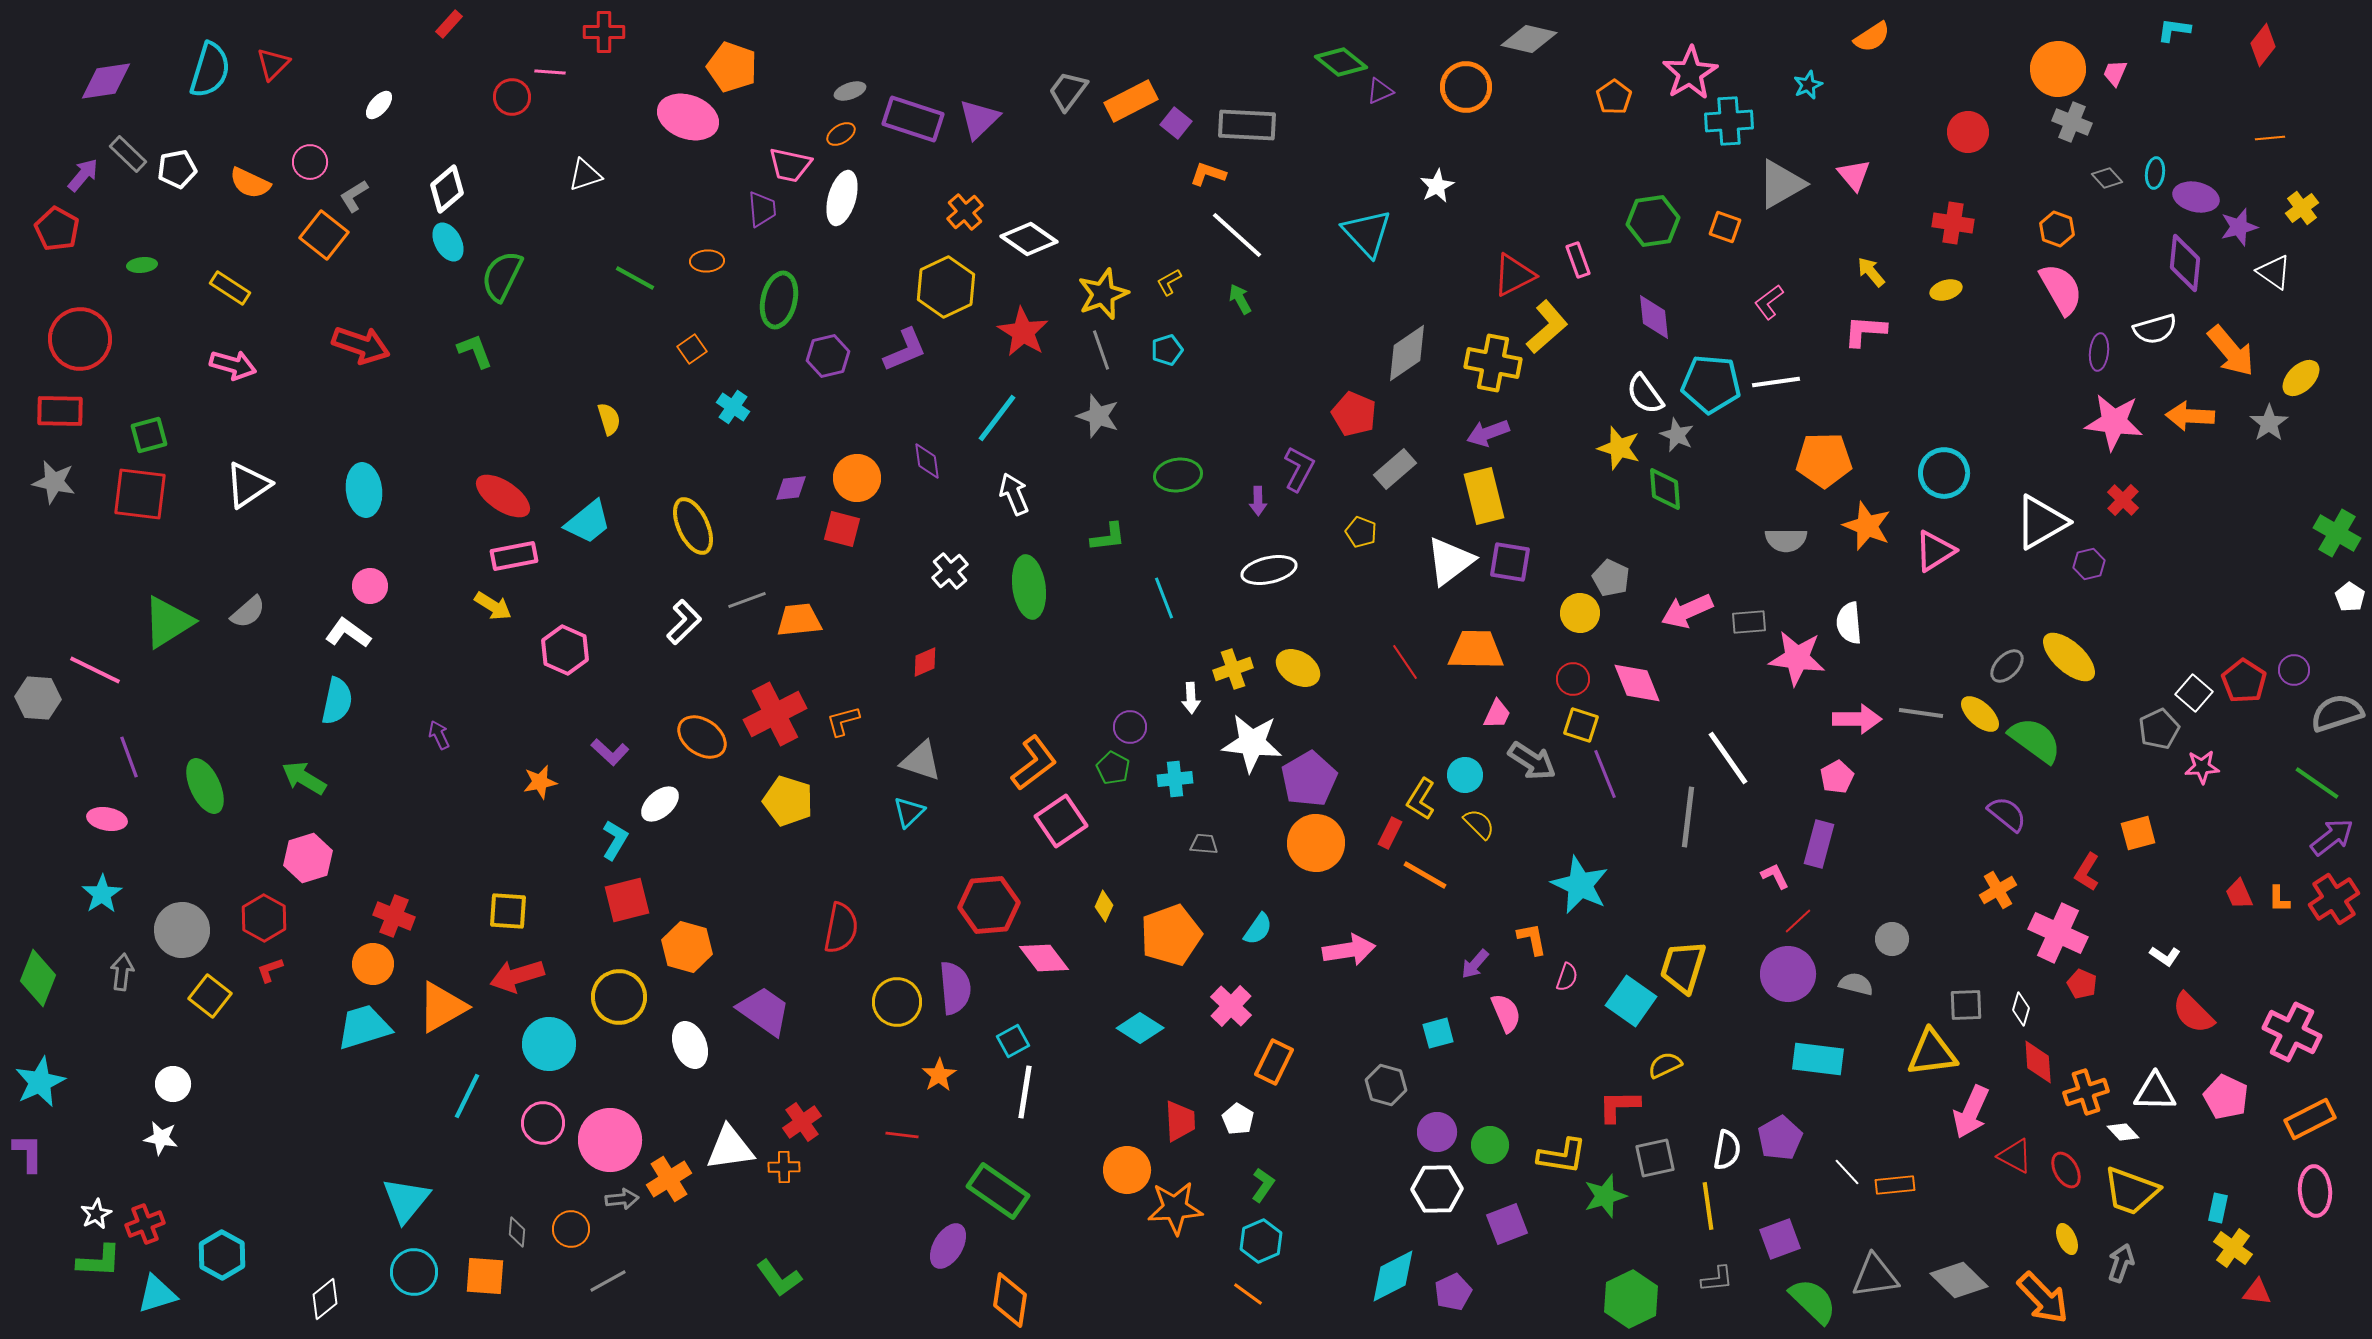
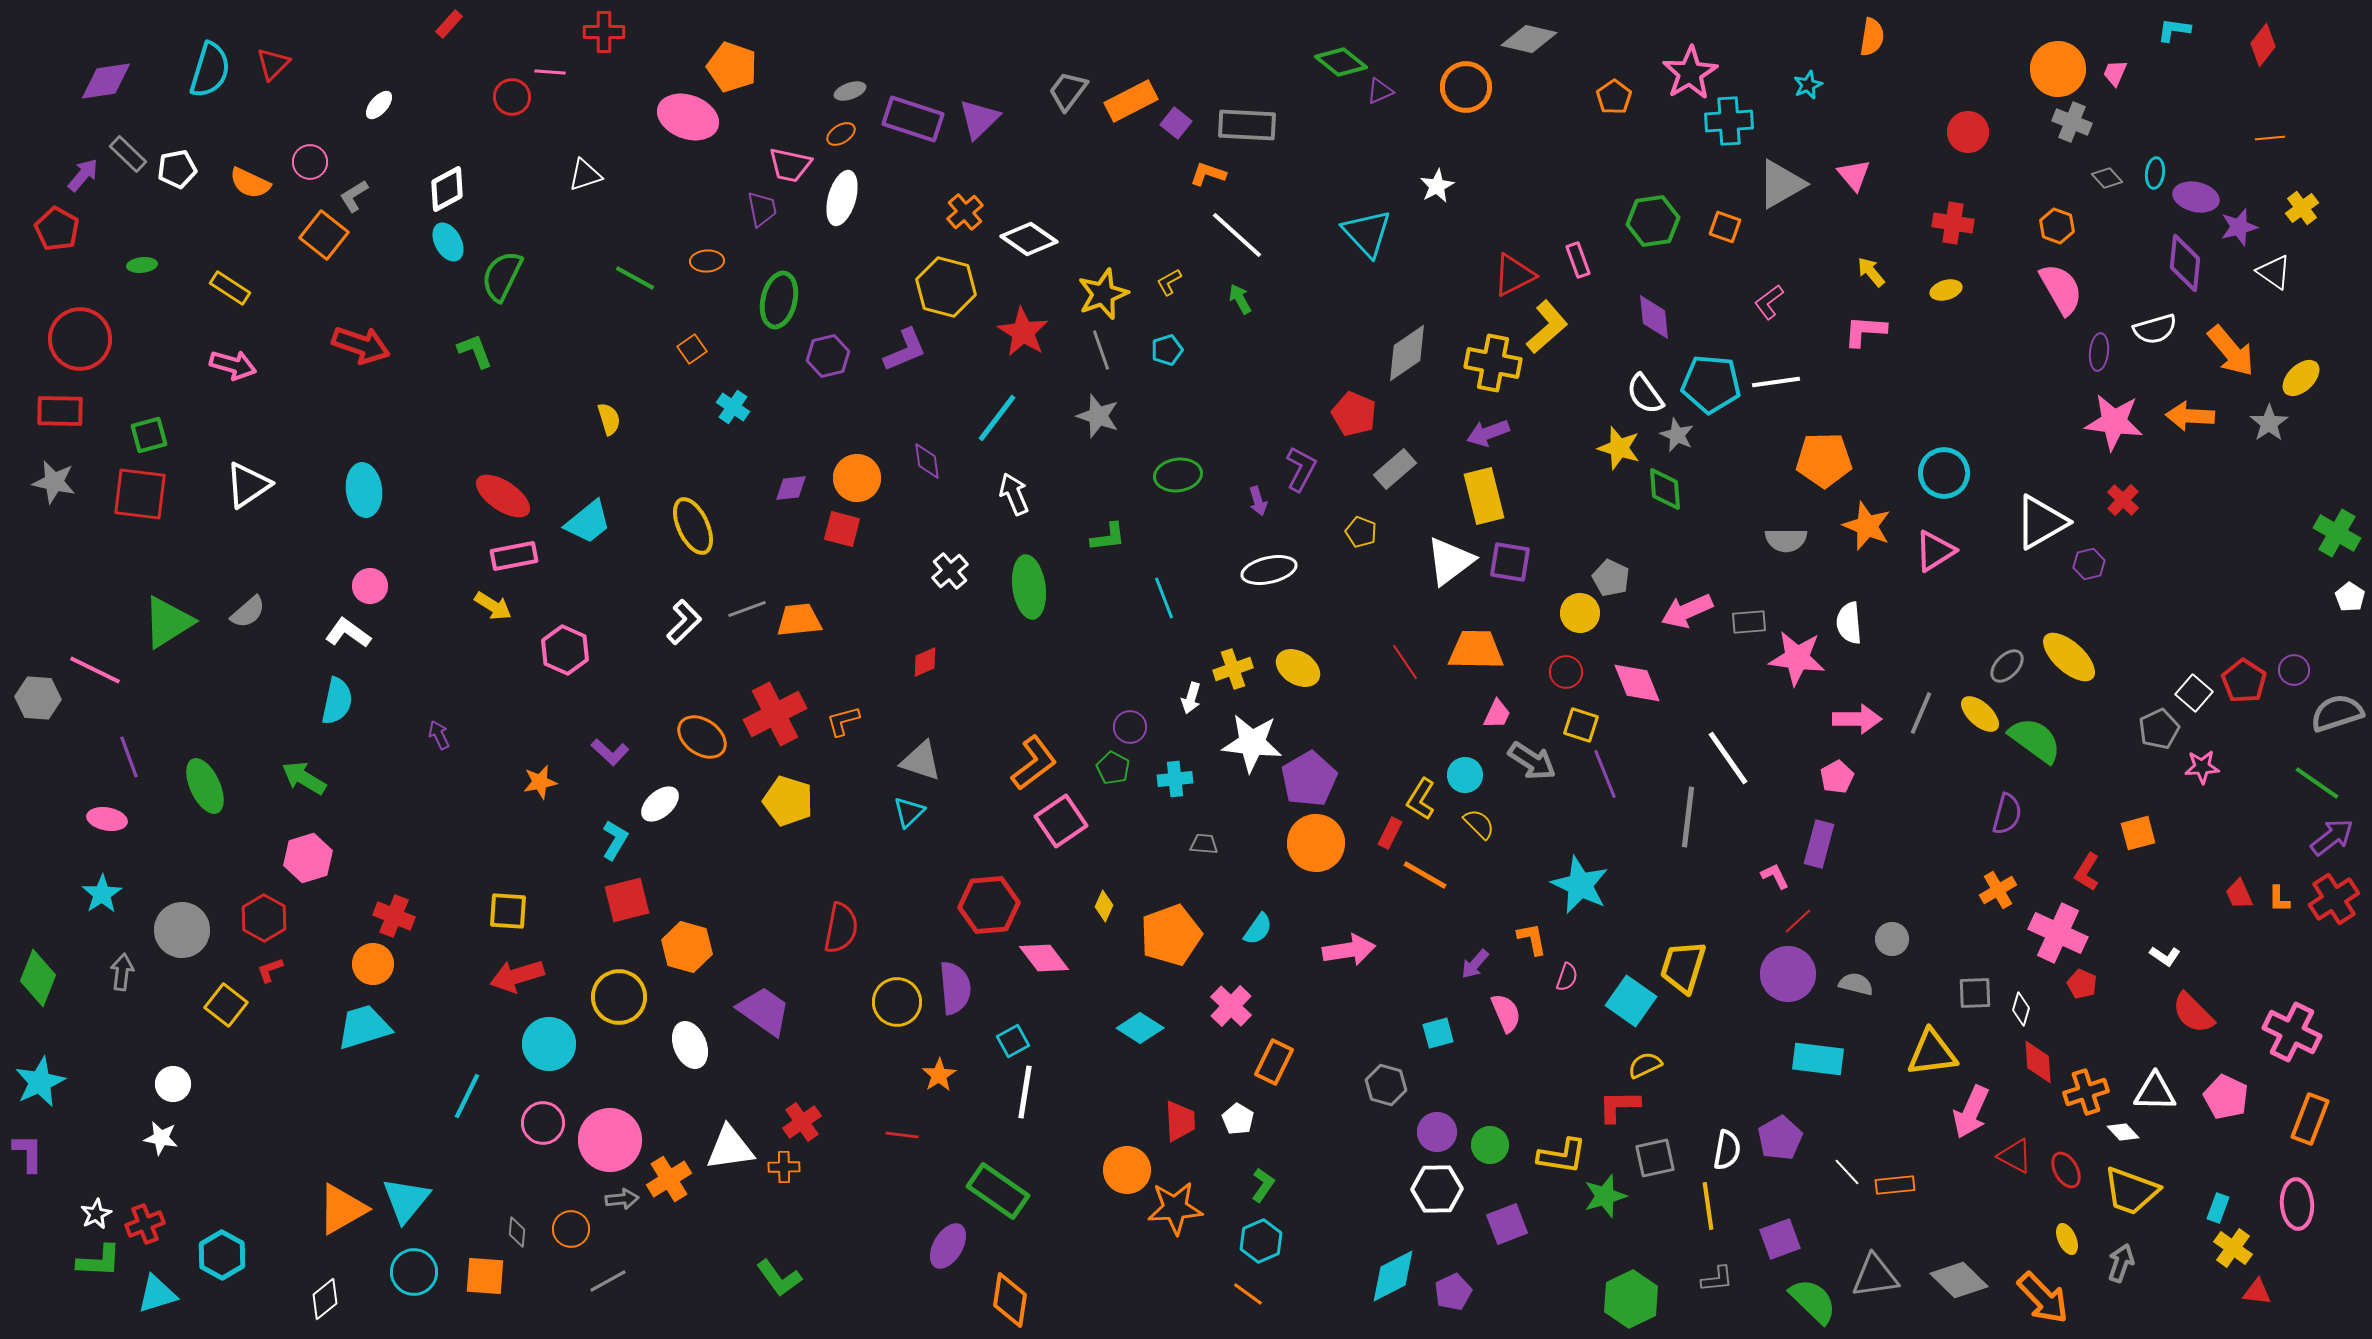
orange semicircle at (1872, 37): rotated 48 degrees counterclockwise
white diamond at (447, 189): rotated 12 degrees clockwise
purple trapezoid at (762, 209): rotated 6 degrees counterclockwise
orange hexagon at (2057, 229): moved 3 px up
yellow hexagon at (946, 287): rotated 20 degrees counterclockwise
purple L-shape at (1299, 469): moved 2 px right
purple arrow at (1258, 501): rotated 16 degrees counterclockwise
gray line at (747, 600): moved 9 px down
red circle at (1573, 679): moved 7 px left, 7 px up
white arrow at (1191, 698): rotated 20 degrees clockwise
gray line at (1921, 713): rotated 75 degrees counterclockwise
purple semicircle at (2007, 814): rotated 66 degrees clockwise
yellow square at (210, 996): moved 16 px right, 9 px down
gray square at (1966, 1005): moved 9 px right, 12 px up
orange triangle at (442, 1007): moved 100 px left, 202 px down
yellow semicircle at (1665, 1065): moved 20 px left
orange rectangle at (2310, 1119): rotated 42 degrees counterclockwise
pink ellipse at (2315, 1191): moved 18 px left, 13 px down
cyan rectangle at (2218, 1208): rotated 8 degrees clockwise
